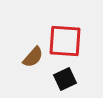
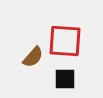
black square: rotated 25 degrees clockwise
